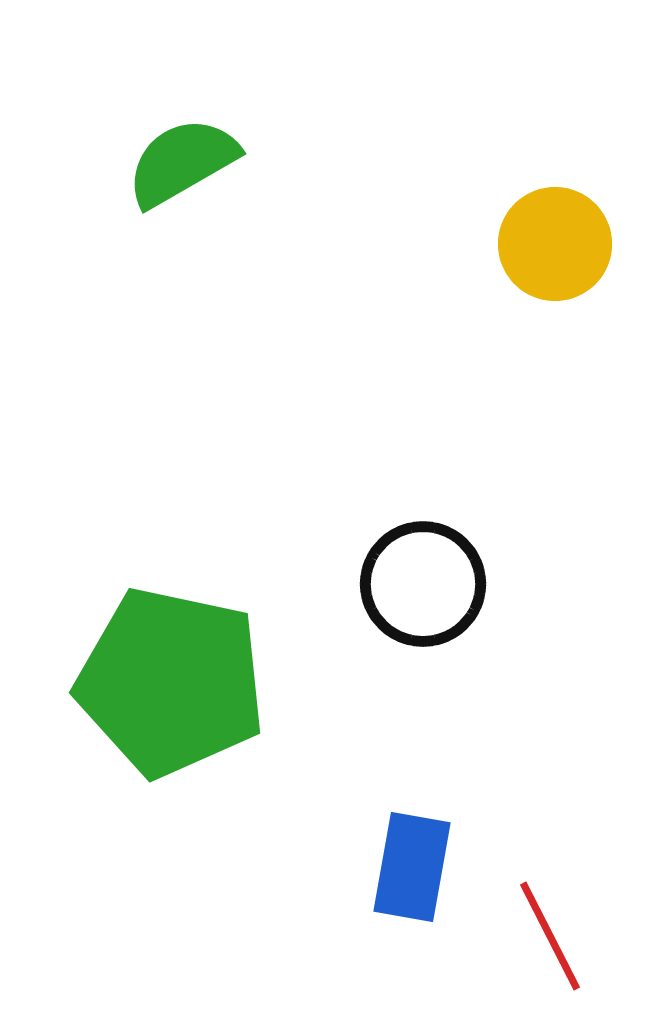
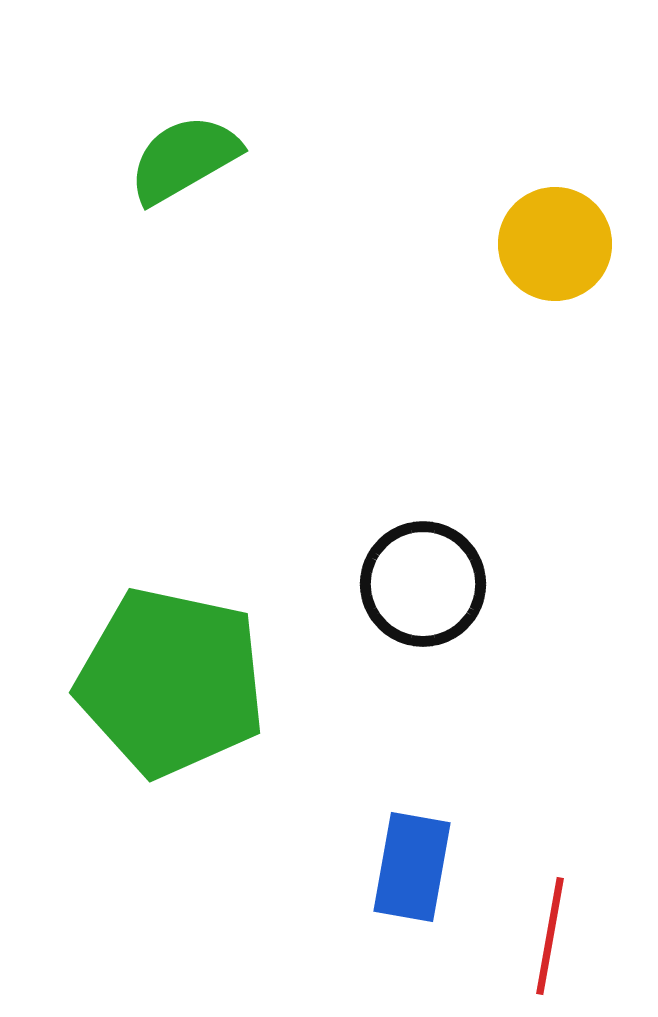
green semicircle: moved 2 px right, 3 px up
red line: rotated 37 degrees clockwise
